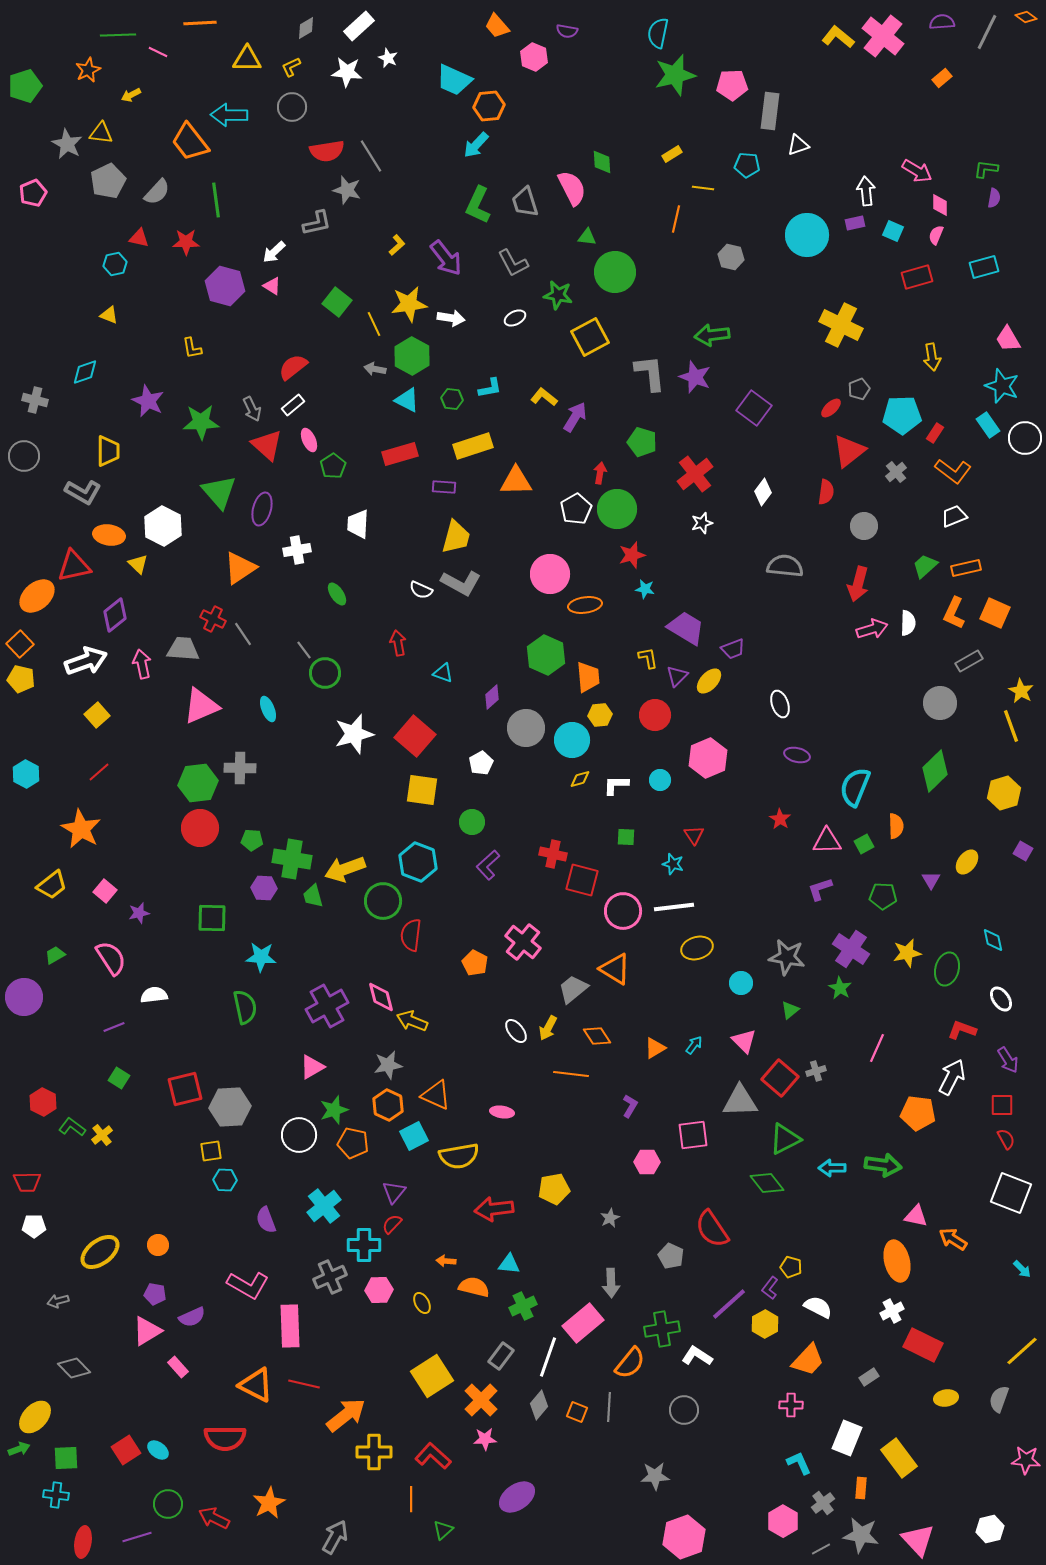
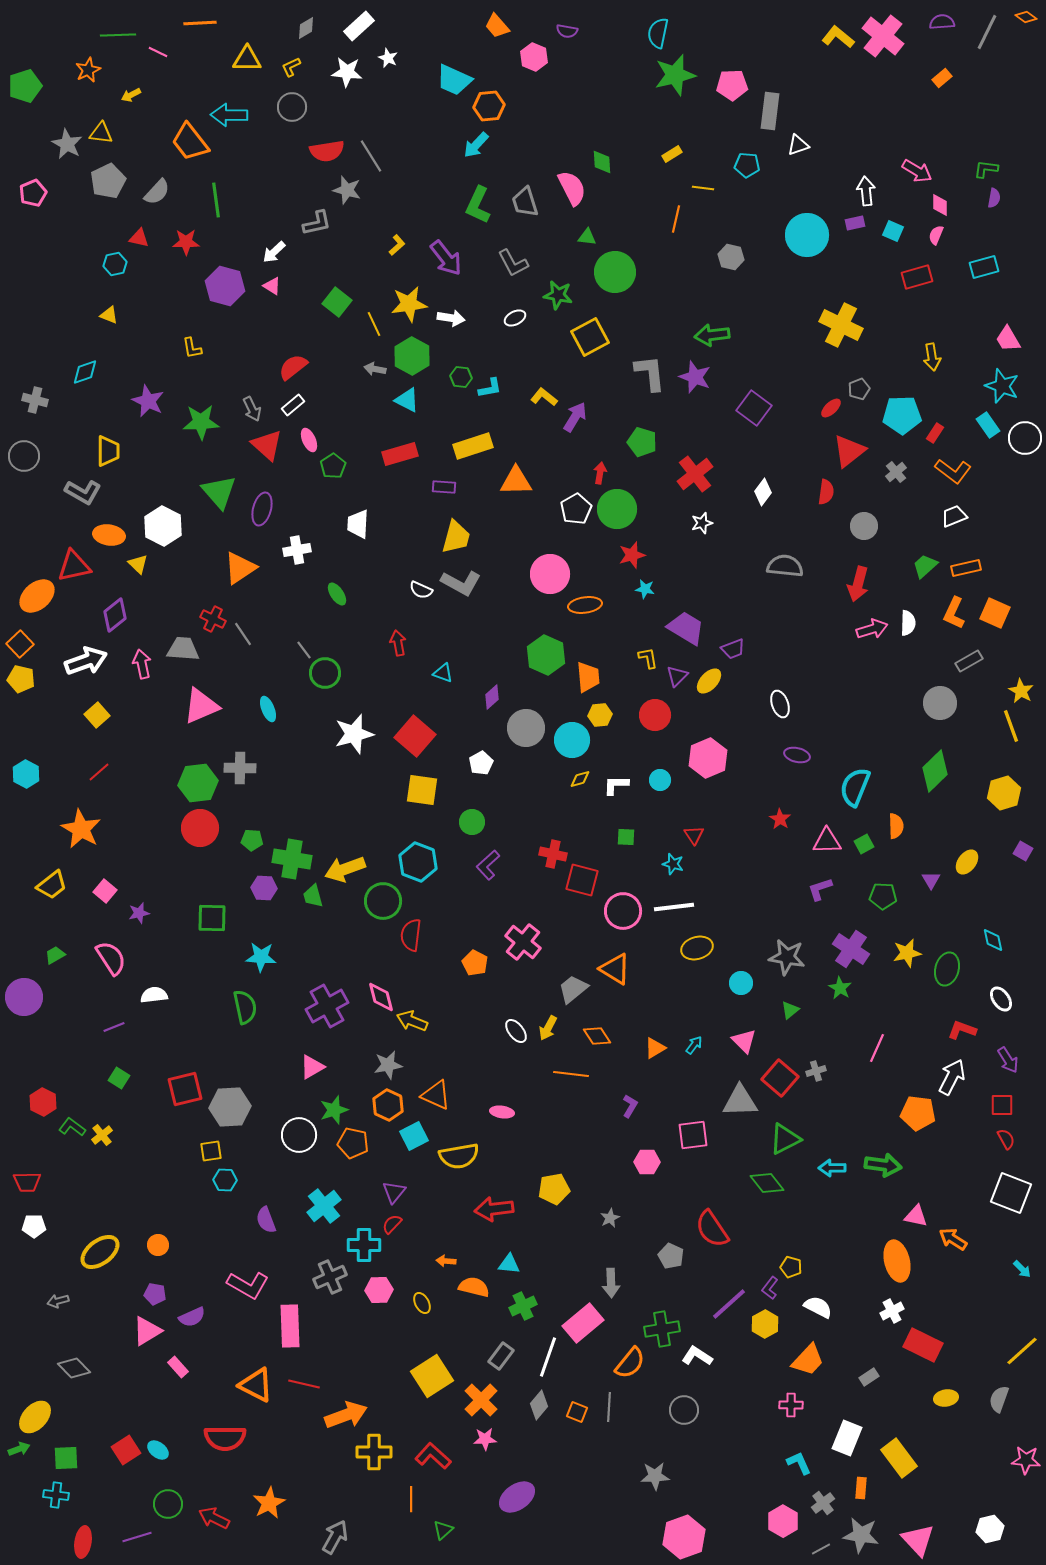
green hexagon at (452, 399): moved 9 px right, 22 px up
orange arrow at (346, 1415): rotated 18 degrees clockwise
